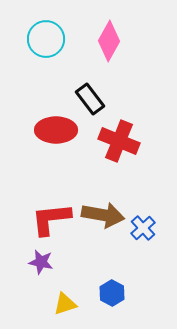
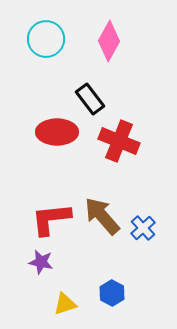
red ellipse: moved 1 px right, 2 px down
brown arrow: moved 1 px left, 1 px down; rotated 141 degrees counterclockwise
